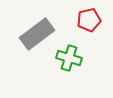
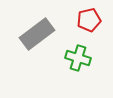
green cross: moved 9 px right
